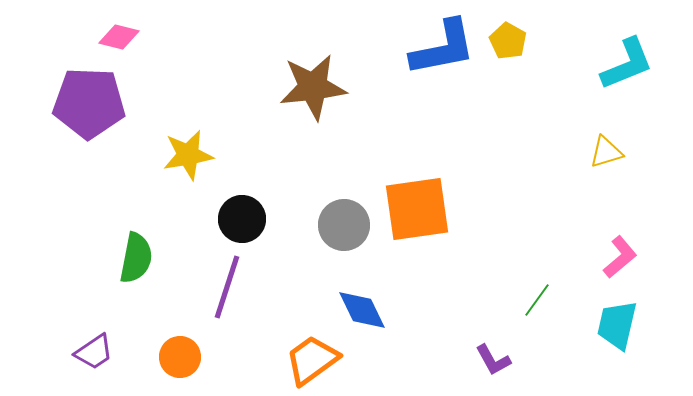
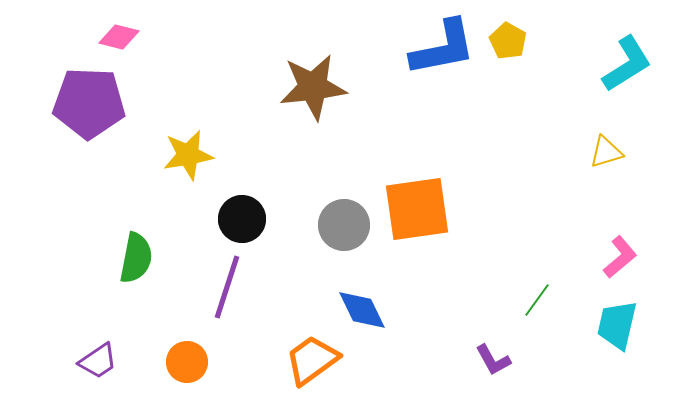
cyan L-shape: rotated 10 degrees counterclockwise
purple trapezoid: moved 4 px right, 9 px down
orange circle: moved 7 px right, 5 px down
